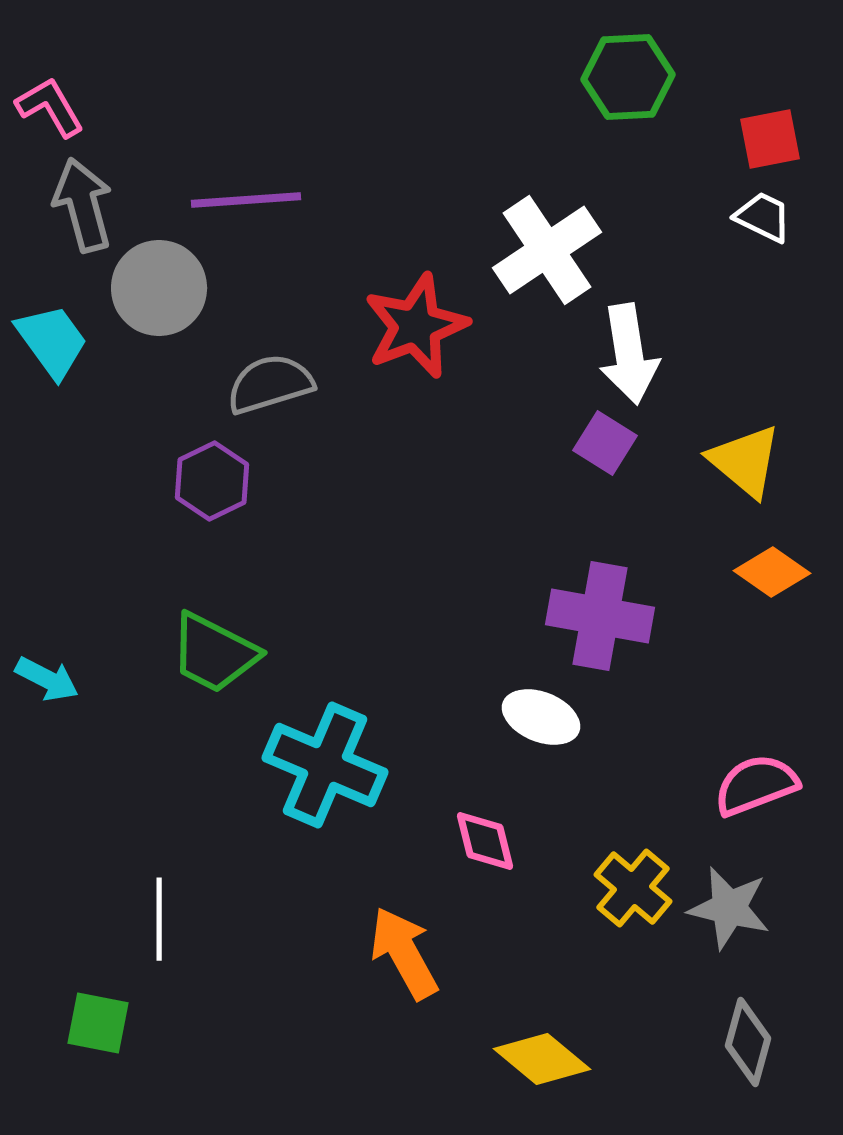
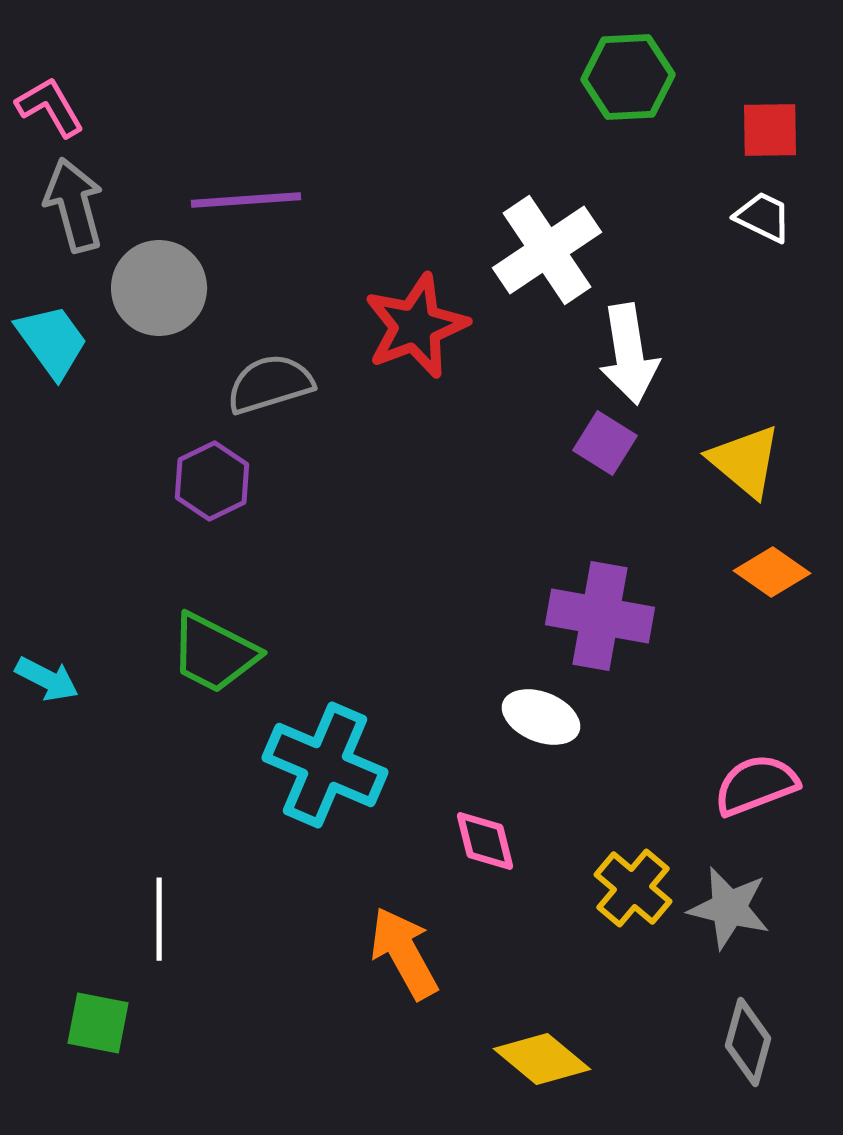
red square: moved 9 px up; rotated 10 degrees clockwise
gray arrow: moved 9 px left
